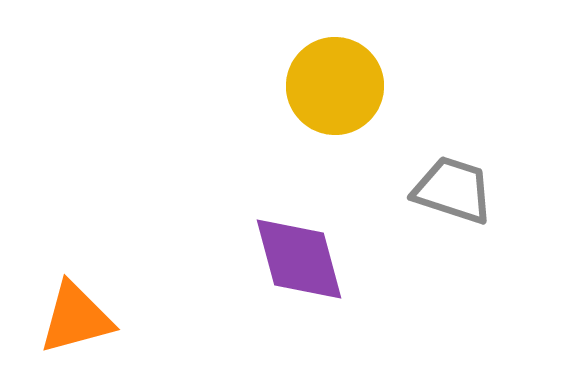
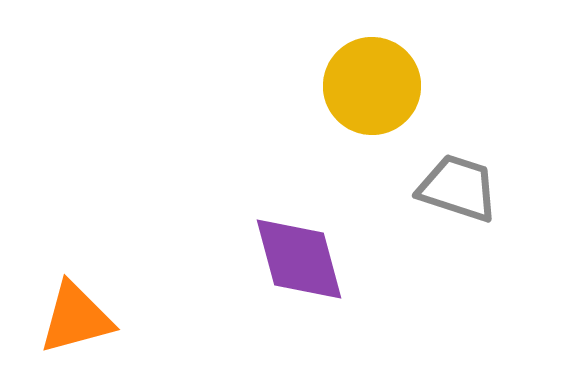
yellow circle: moved 37 px right
gray trapezoid: moved 5 px right, 2 px up
